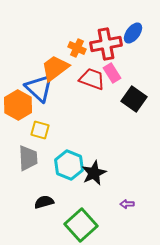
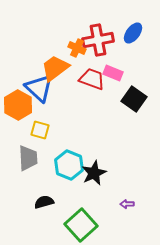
red cross: moved 8 px left, 4 px up
pink rectangle: moved 1 px right; rotated 36 degrees counterclockwise
